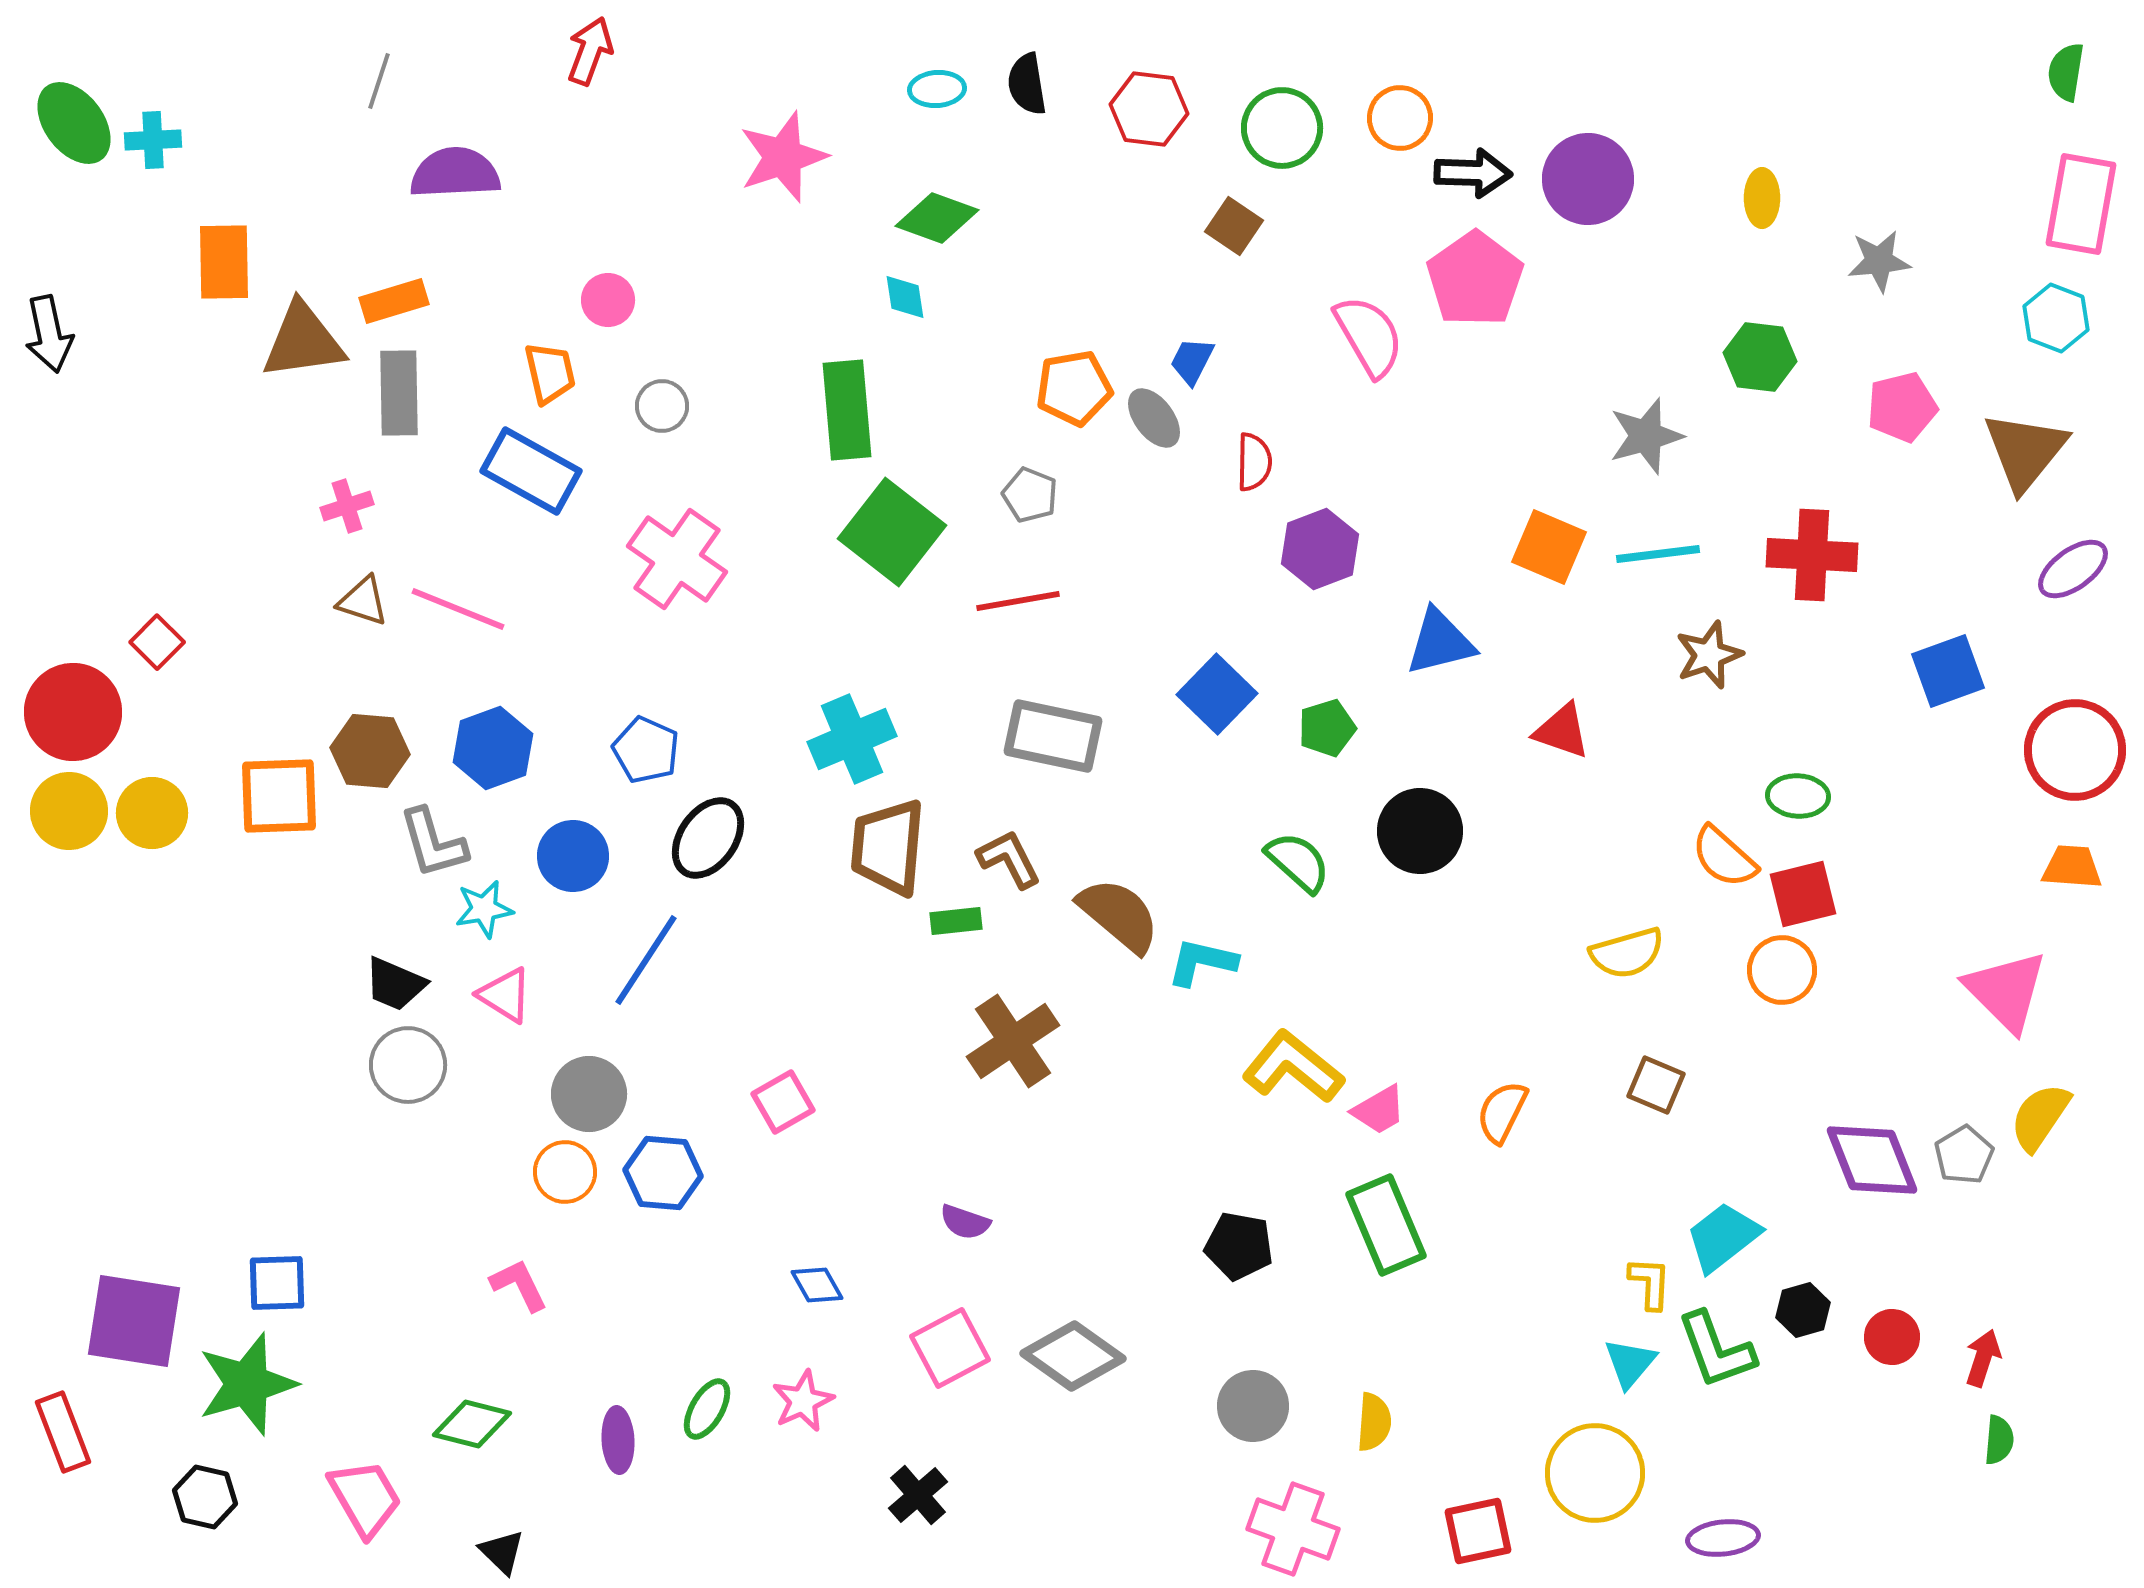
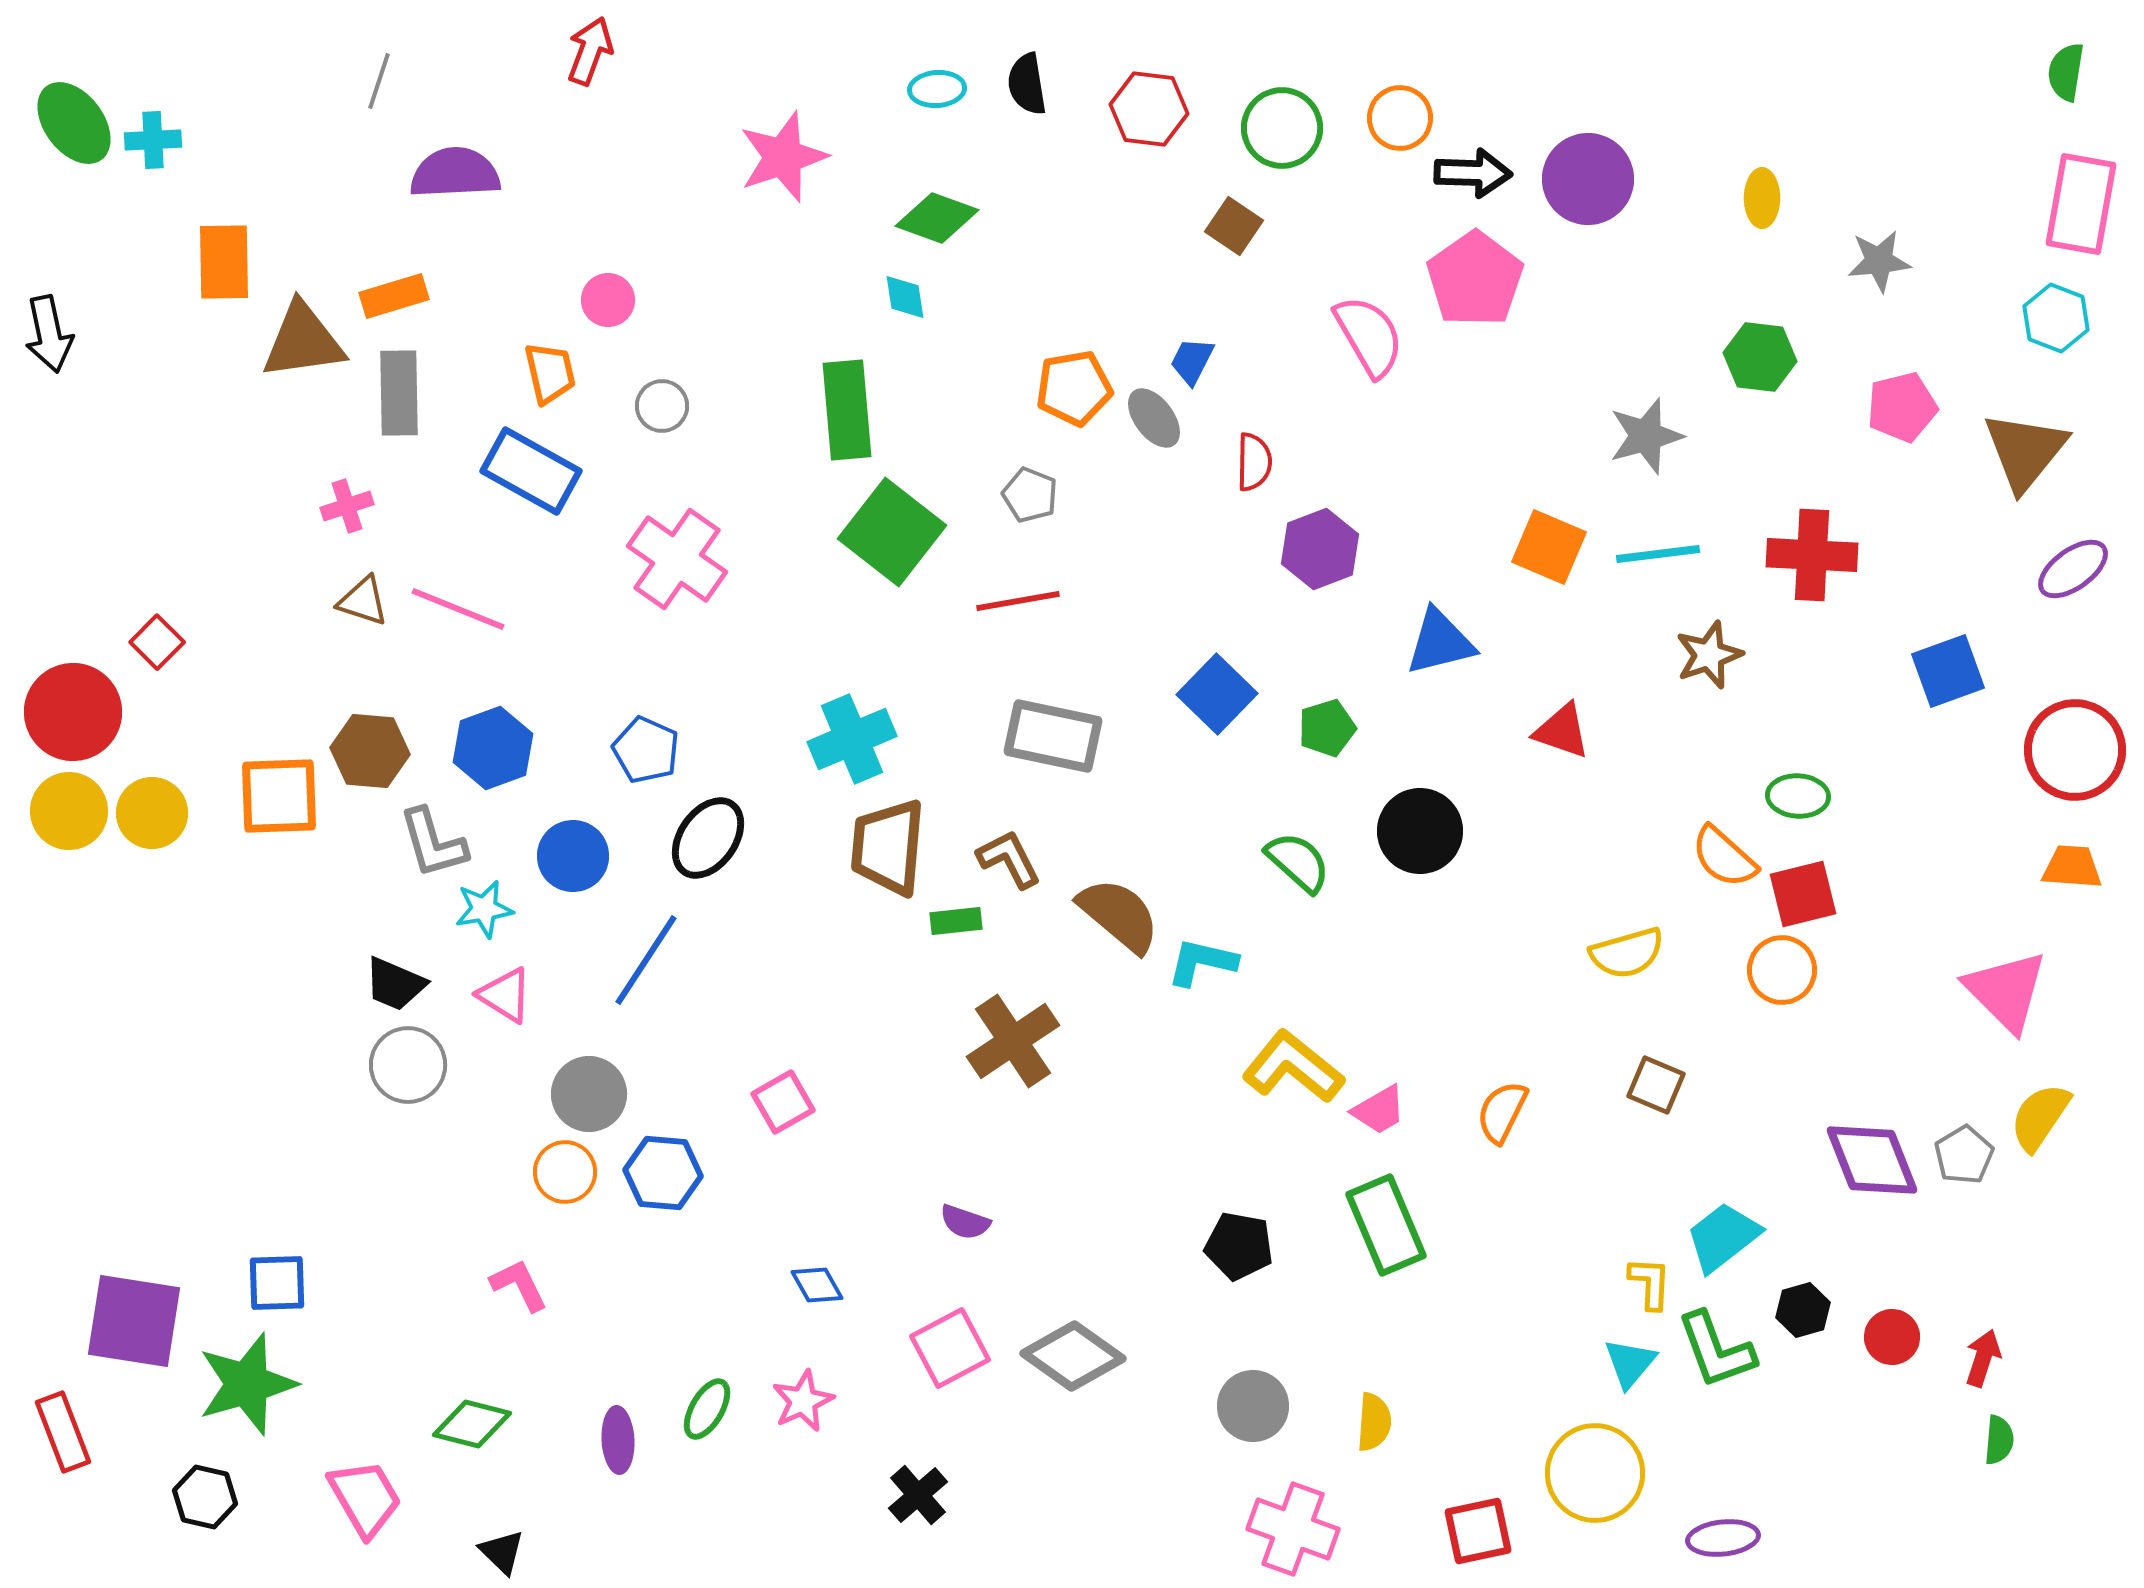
orange rectangle at (394, 301): moved 5 px up
